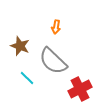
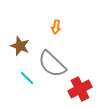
gray semicircle: moved 1 px left, 3 px down
